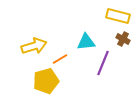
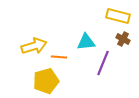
orange line: moved 1 px left, 2 px up; rotated 35 degrees clockwise
